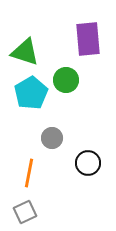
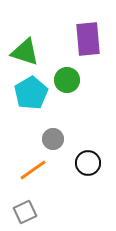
green circle: moved 1 px right
gray circle: moved 1 px right, 1 px down
orange line: moved 4 px right, 3 px up; rotated 44 degrees clockwise
